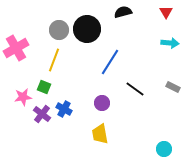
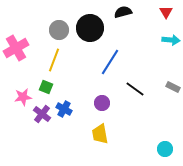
black circle: moved 3 px right, 1 px up
cyan arrow: moved 1 px right, 3 px up
green square: moved 2 px right
cyan circle: moved 1 px right
